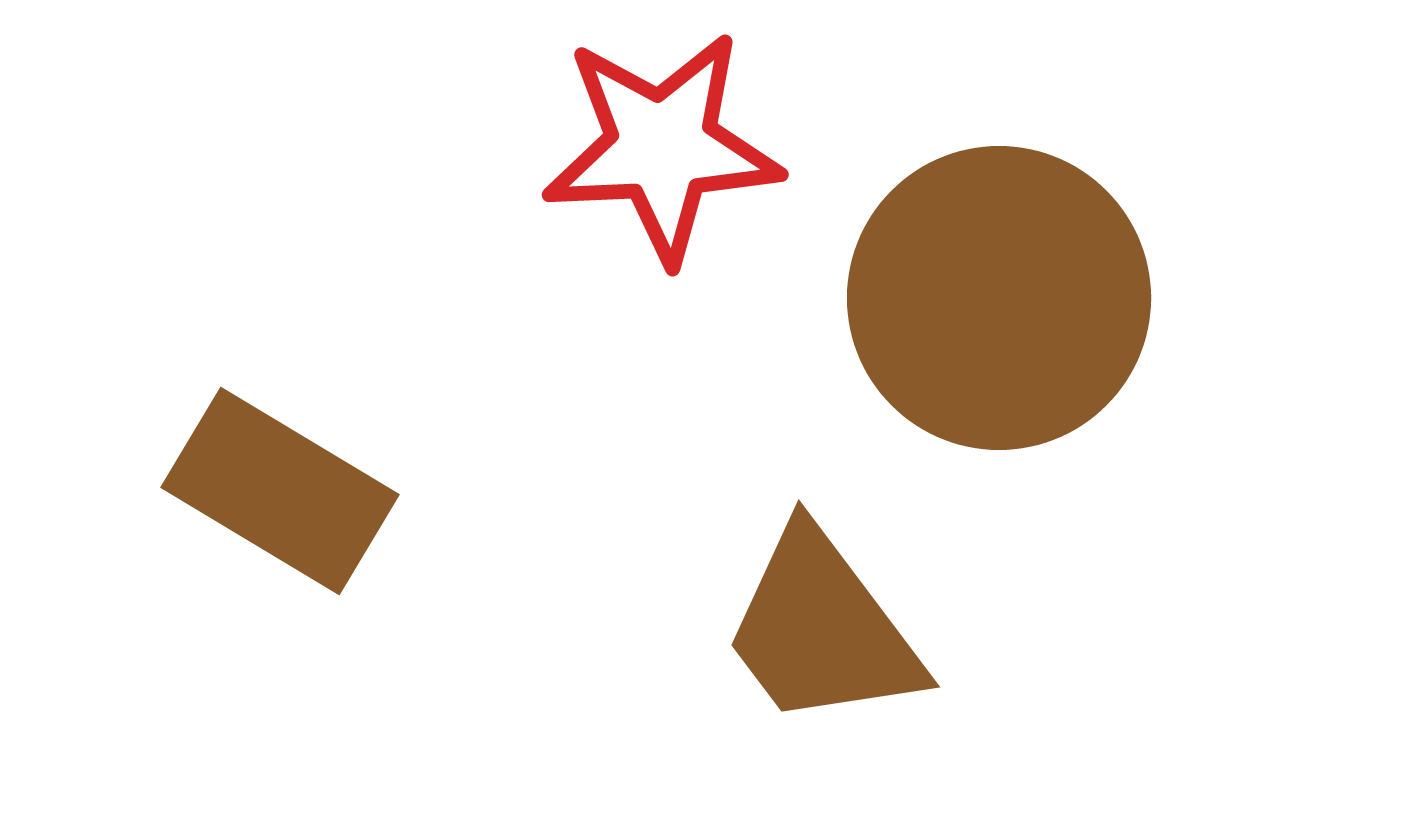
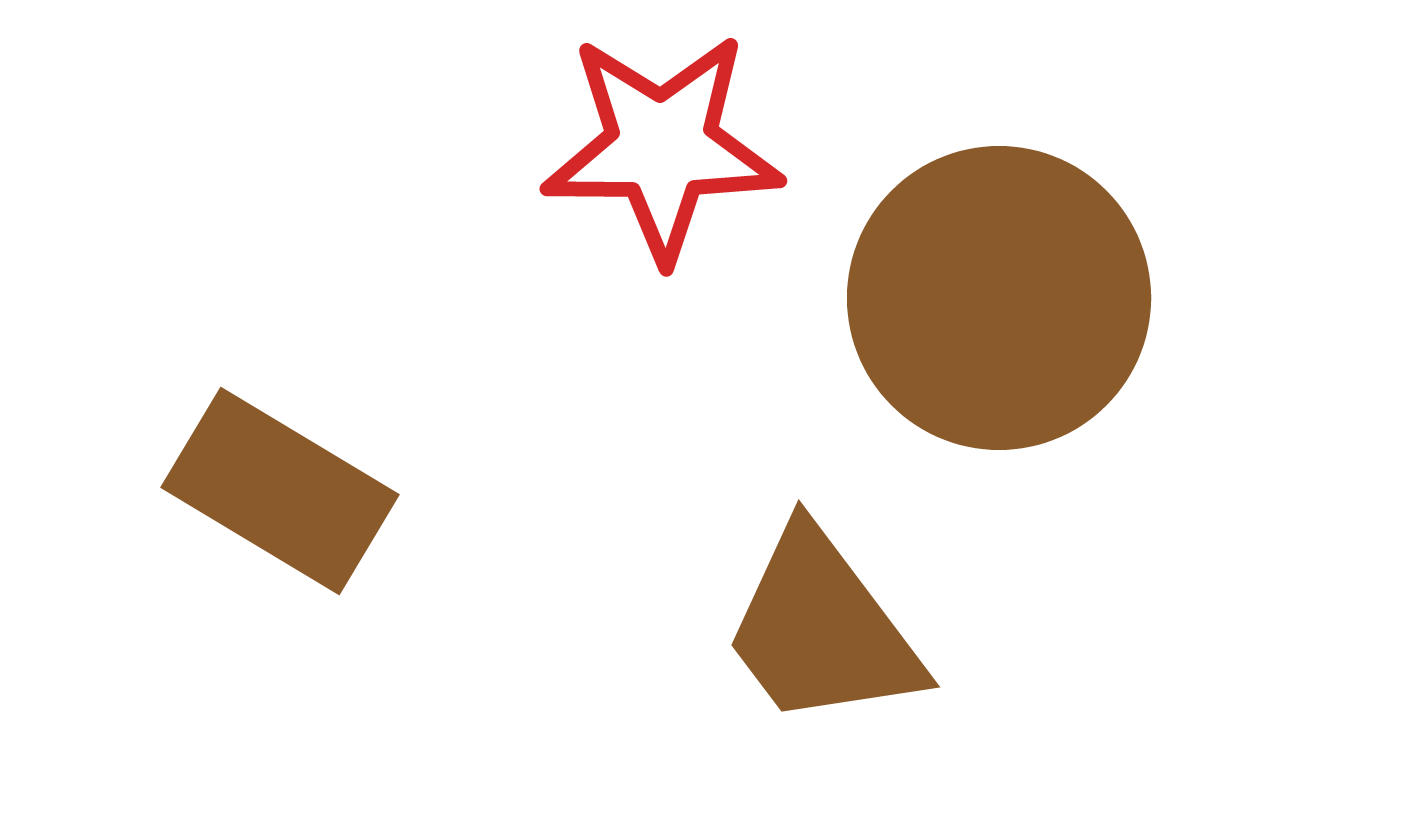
red star: rotated 3 degrees clockwise
